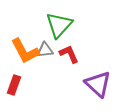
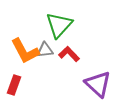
red L-shape: rotated 20 degrees counterclockwise
